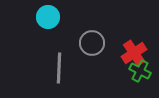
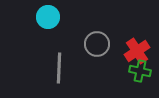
gray circle: moved 5 px right, 1 px down
red cross: moved 3 px right, 2 px up
green cross: rotated 15 degrees counterclockwise
